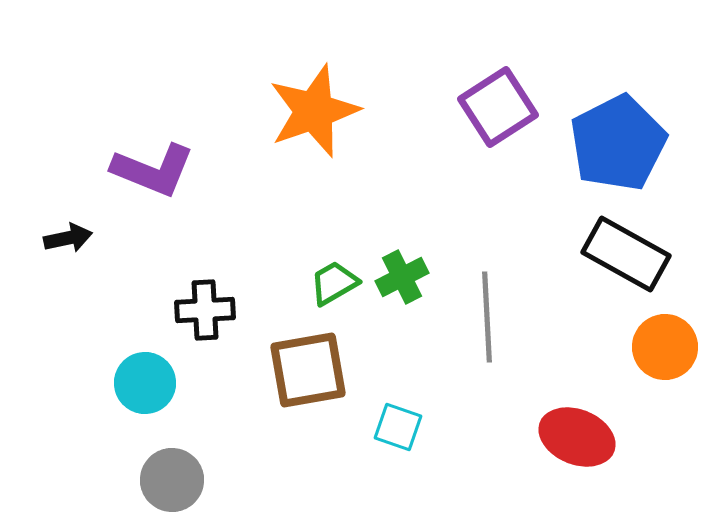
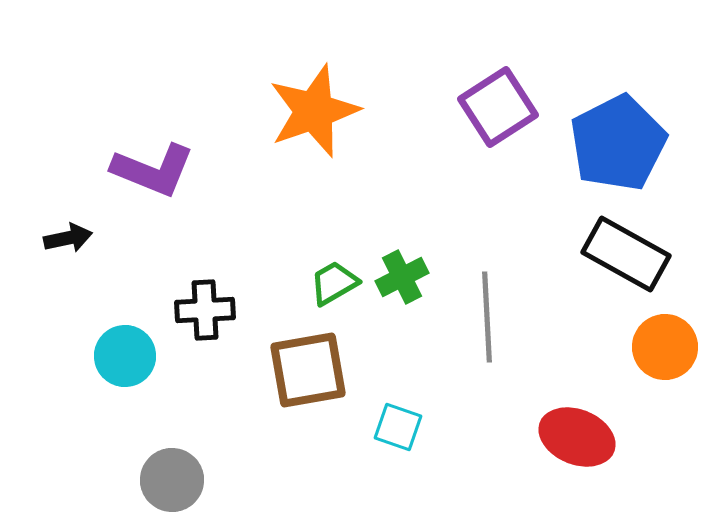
cyan circle: moved 20 px left, 27 px up
